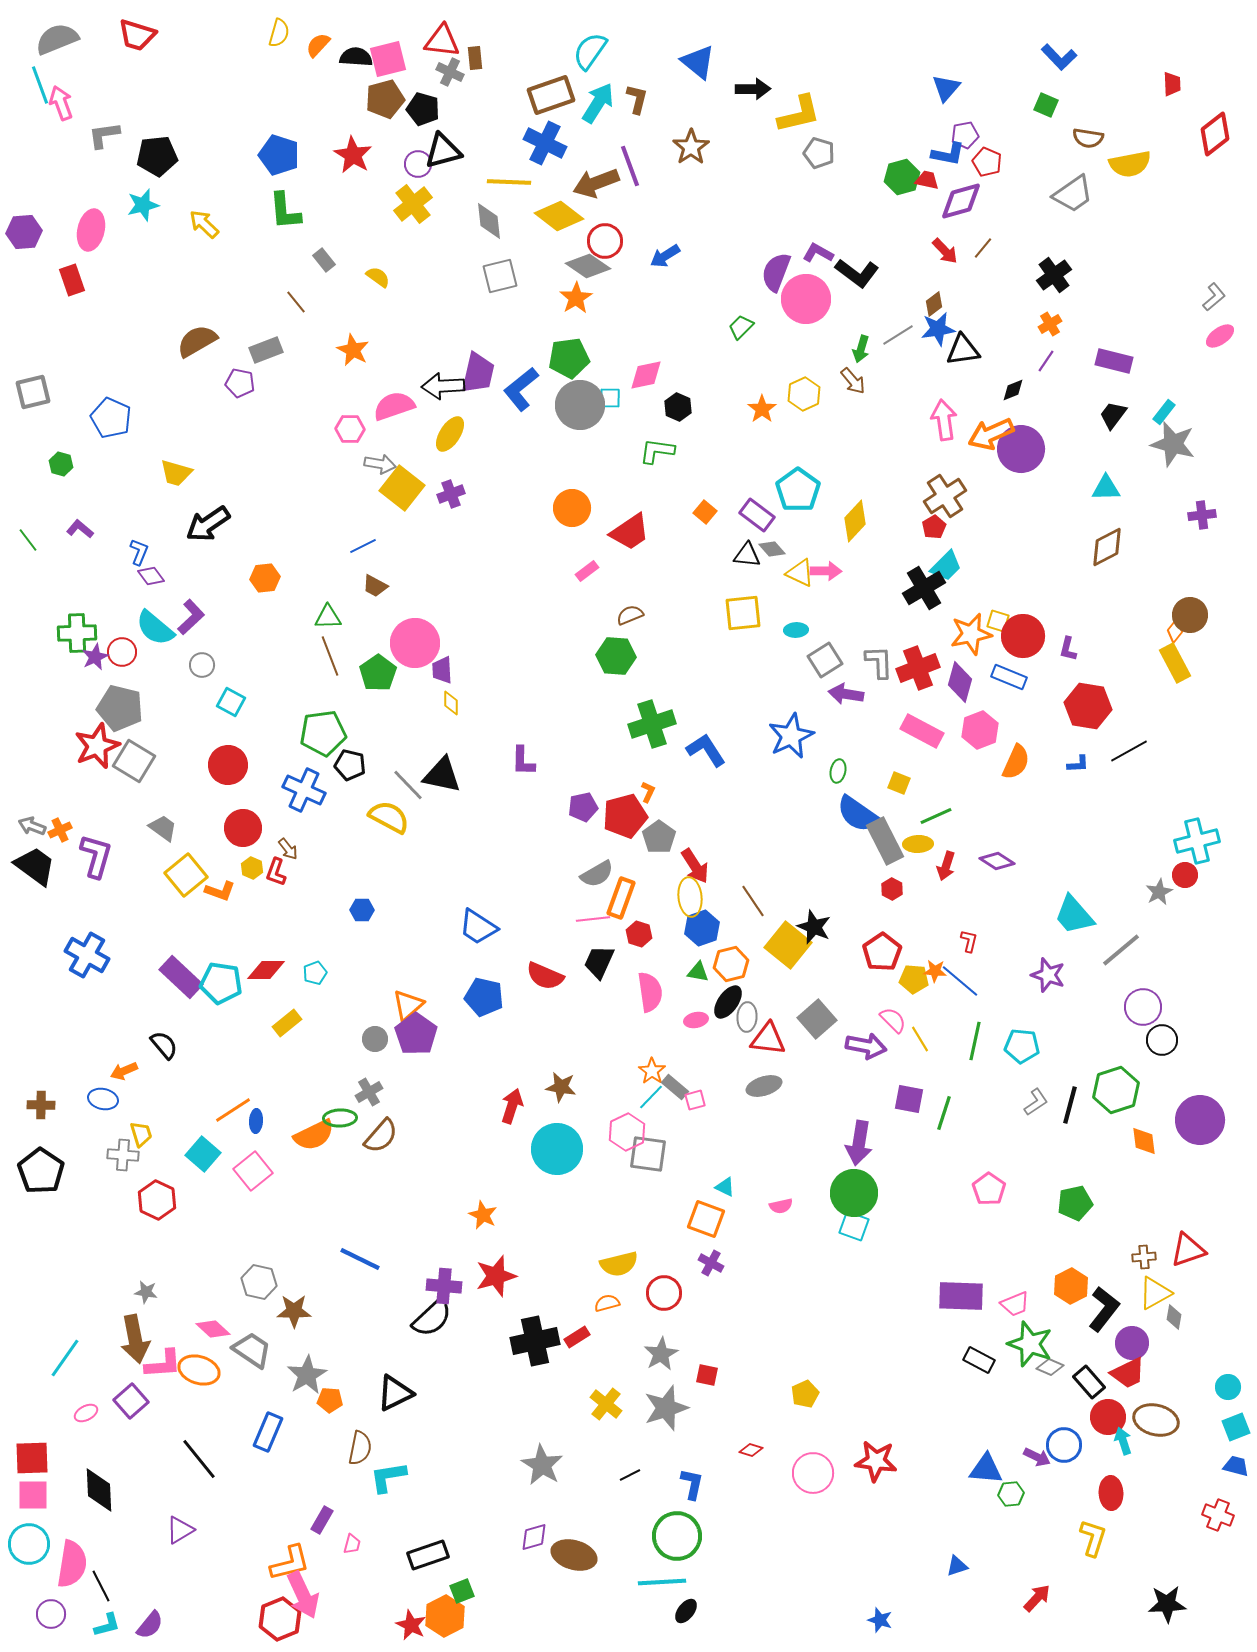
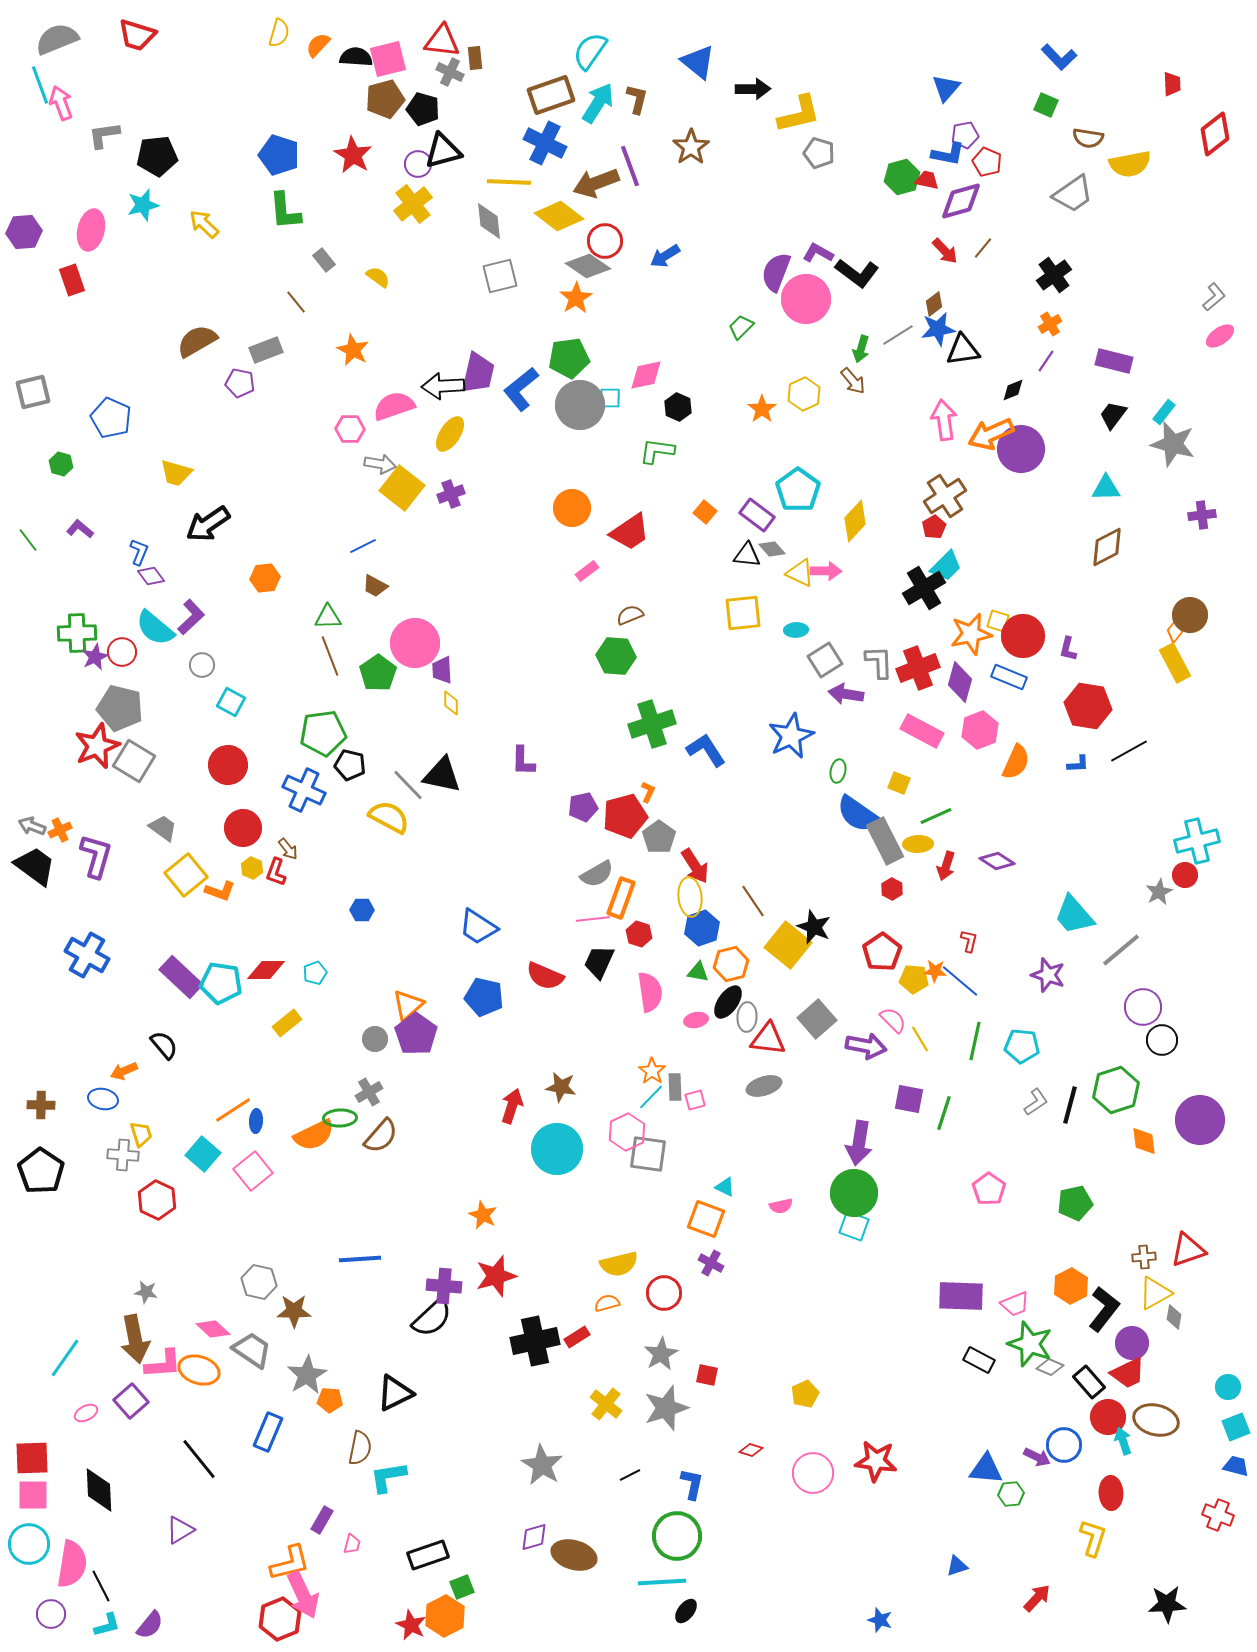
gray rectangle at (675, 1087): rotated 48 degrees clockwise
blue line at (360, 1259): rotated 30 degrees counterclockwise
green square at (462, 1591): moved 4 px up
